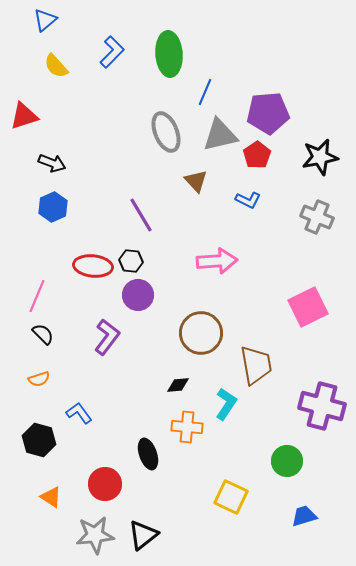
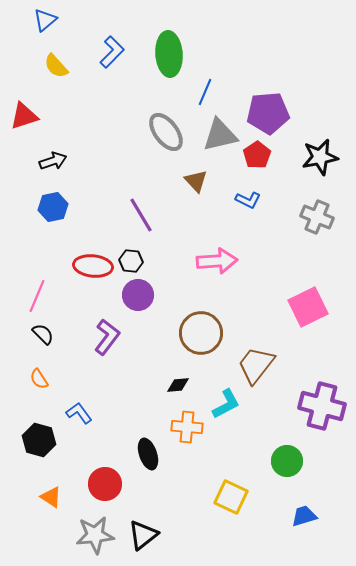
gray ellipse at (166, 132): rotated 15 degrees counterclockwise
black arrow at (52, 163): moved 1 px right, 2 px up; rotated 40 degrees counterclockwise
blue hexagon at (53, 207): rotated 12 degrees clockwise
brown trapezoid at (256, 365): rotated 132 degrees counterclockwise
orange semicircle at (39, 379): rotated 75 degrees clockwise
cyan L-shape at (226, 404): rotated 28 degrees clockwise
